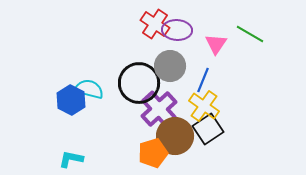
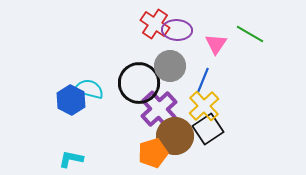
yellow cross: rotated 12 degrees clockwise
